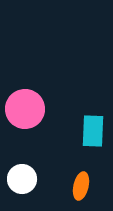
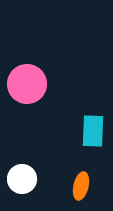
pink circle: moved 2 px right, 25 px up
